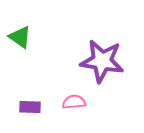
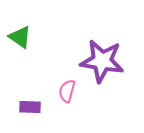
pink semicircle: moved 7 px left, 11 px up; rotated 70 degrees counterclockwise
